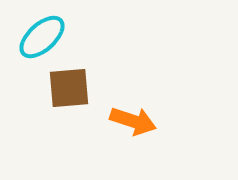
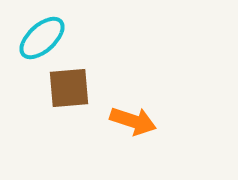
cyan ellipse: moved 1 px down
